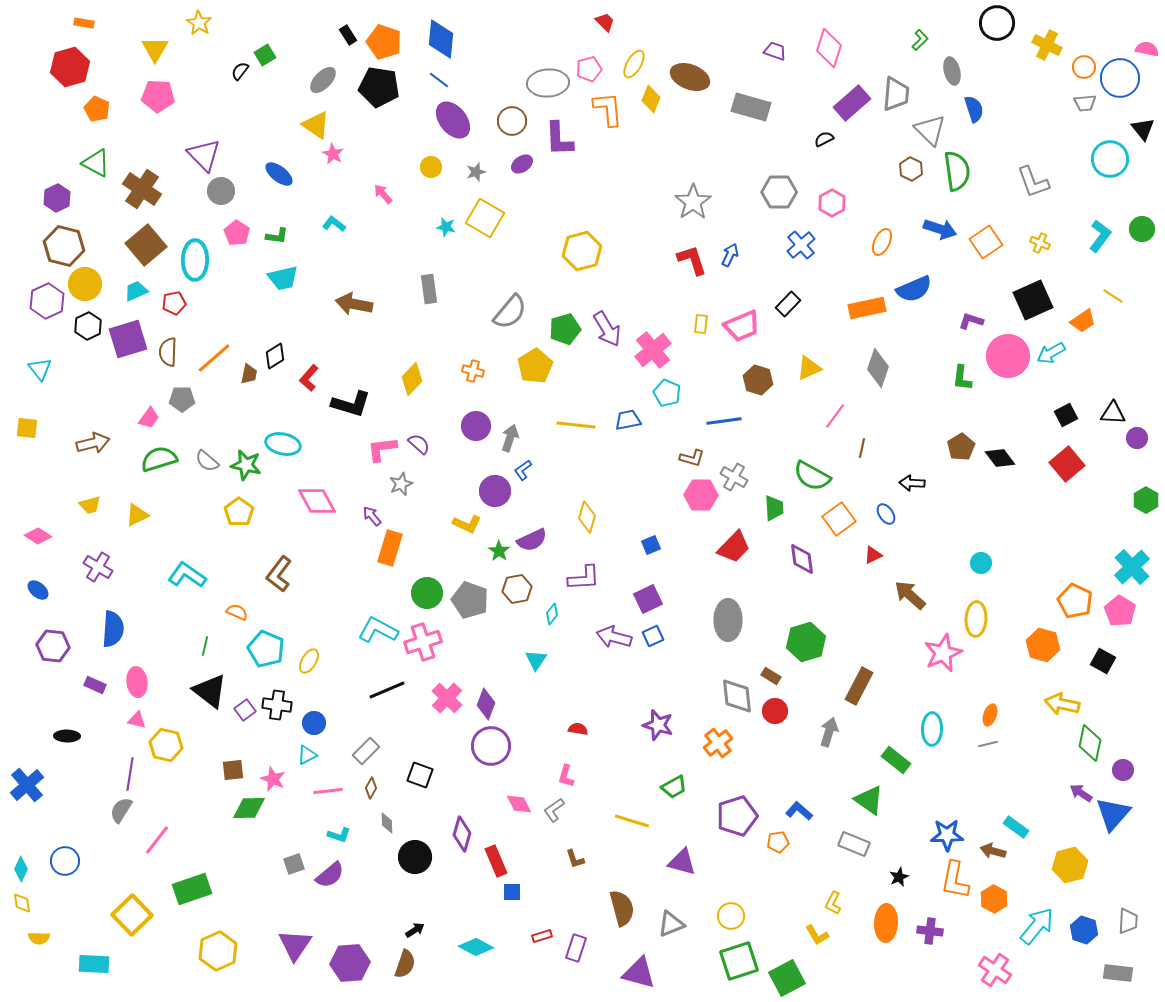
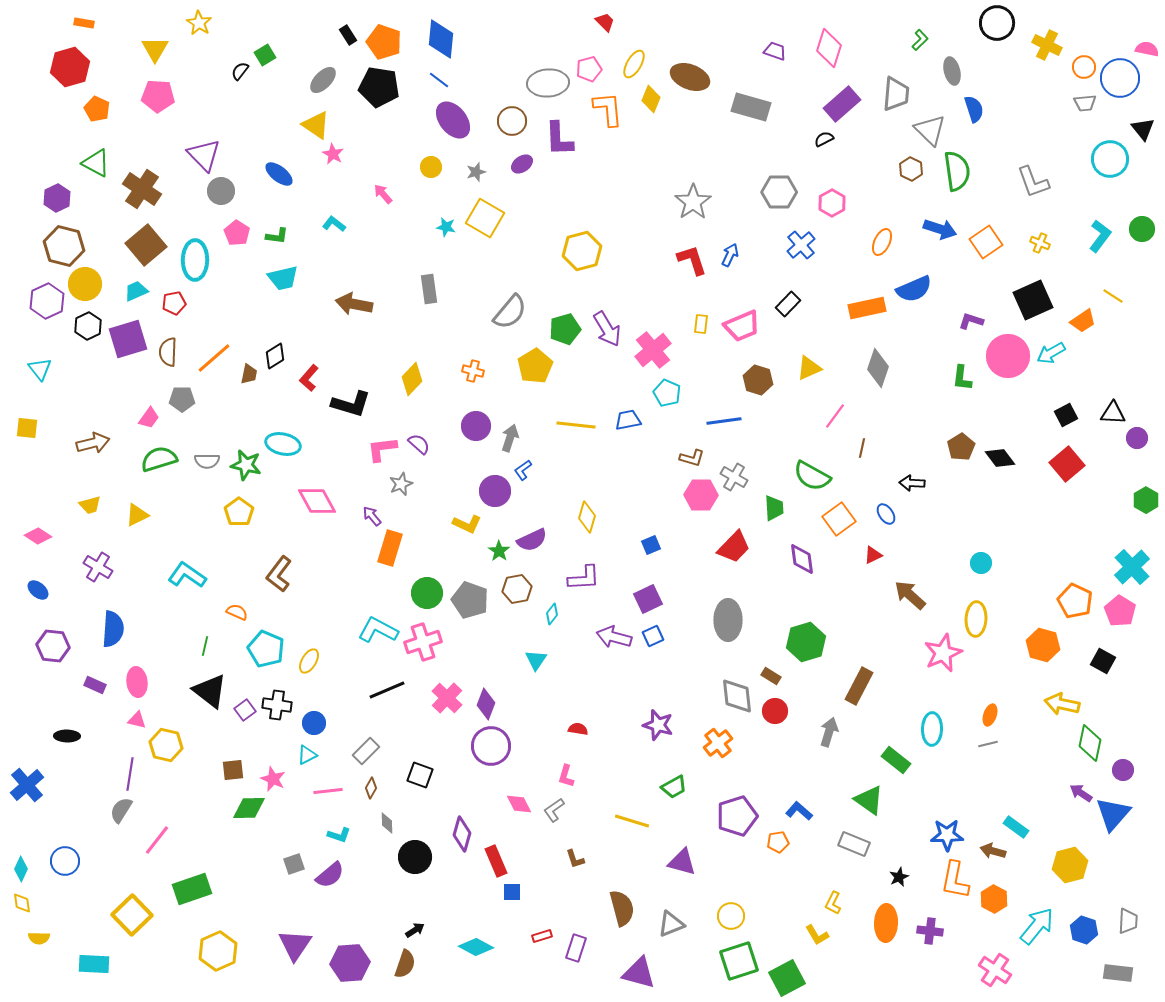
purple rectangle at (852, 103): moved 10 px left, 1 px down
gray semicircle at (207, 461): rotated 40 degrees counterclockwise
